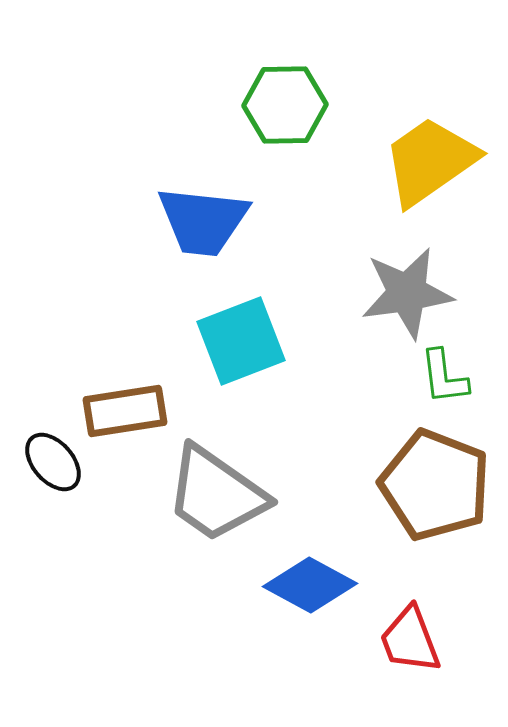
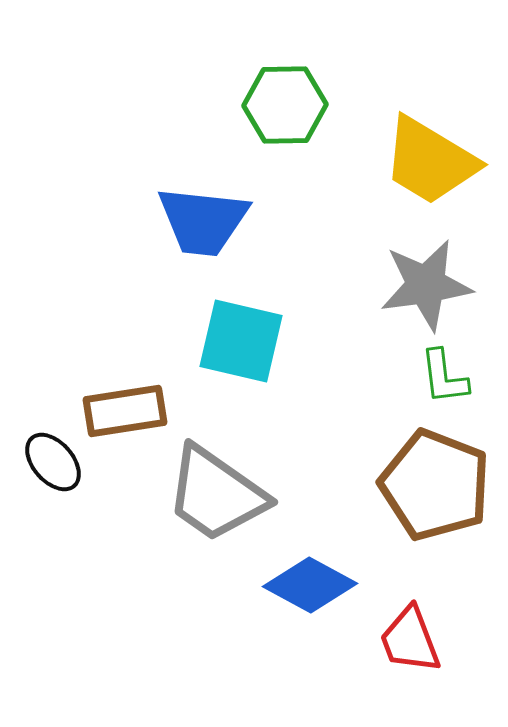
yellow trapezoid: rotated 114 degrees counterclockwise
gray star: moved 19 px right, 8 px up
cyan square: rotated 34 degrees clockwise
